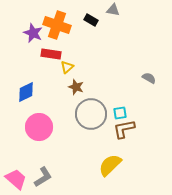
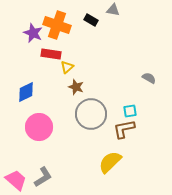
cyan square: moved 10 px right, 2 px up
yellow semicircle: moved 3 px up
pink trapezoid: moved 1 px down
